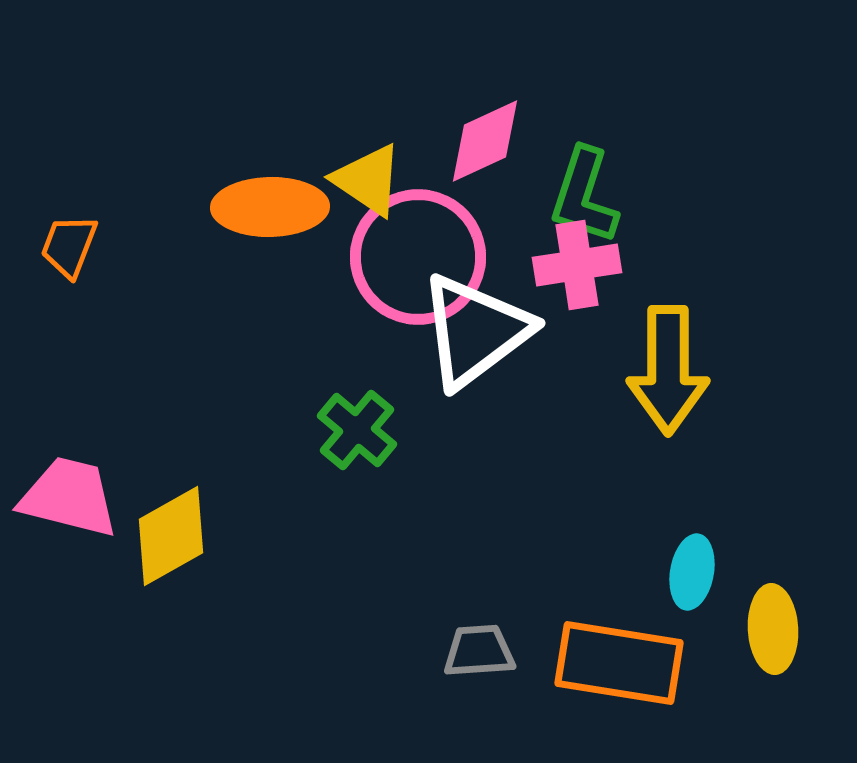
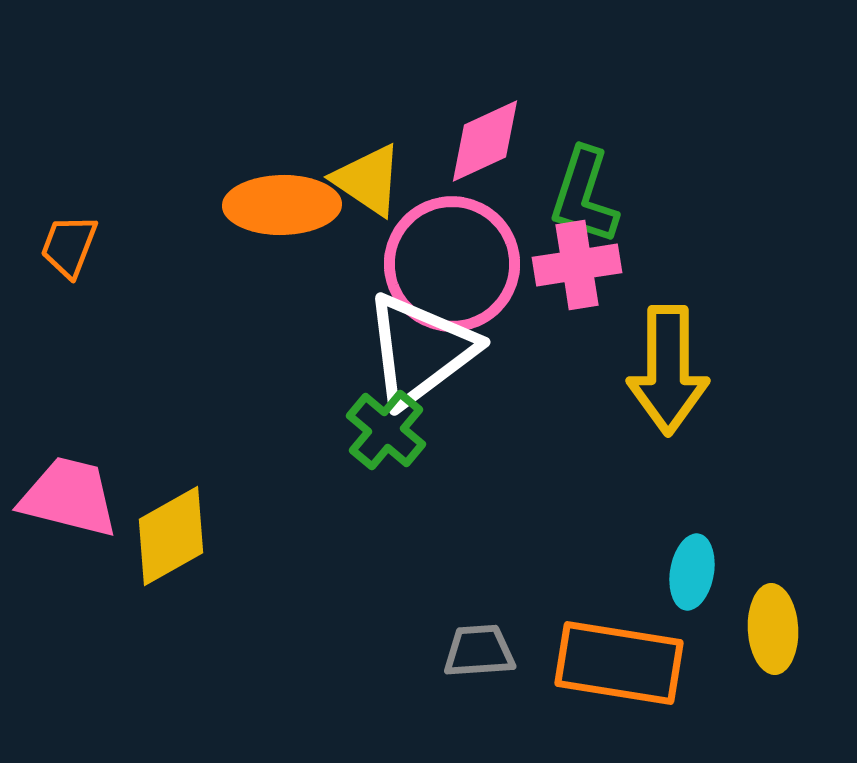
orange ellipse: moved 12 px right, 2 px up
pink circle: moved 34 px right, 7 px down
white triangle: moved 55 px left, 19 px down
green cross: moved 29 px right
